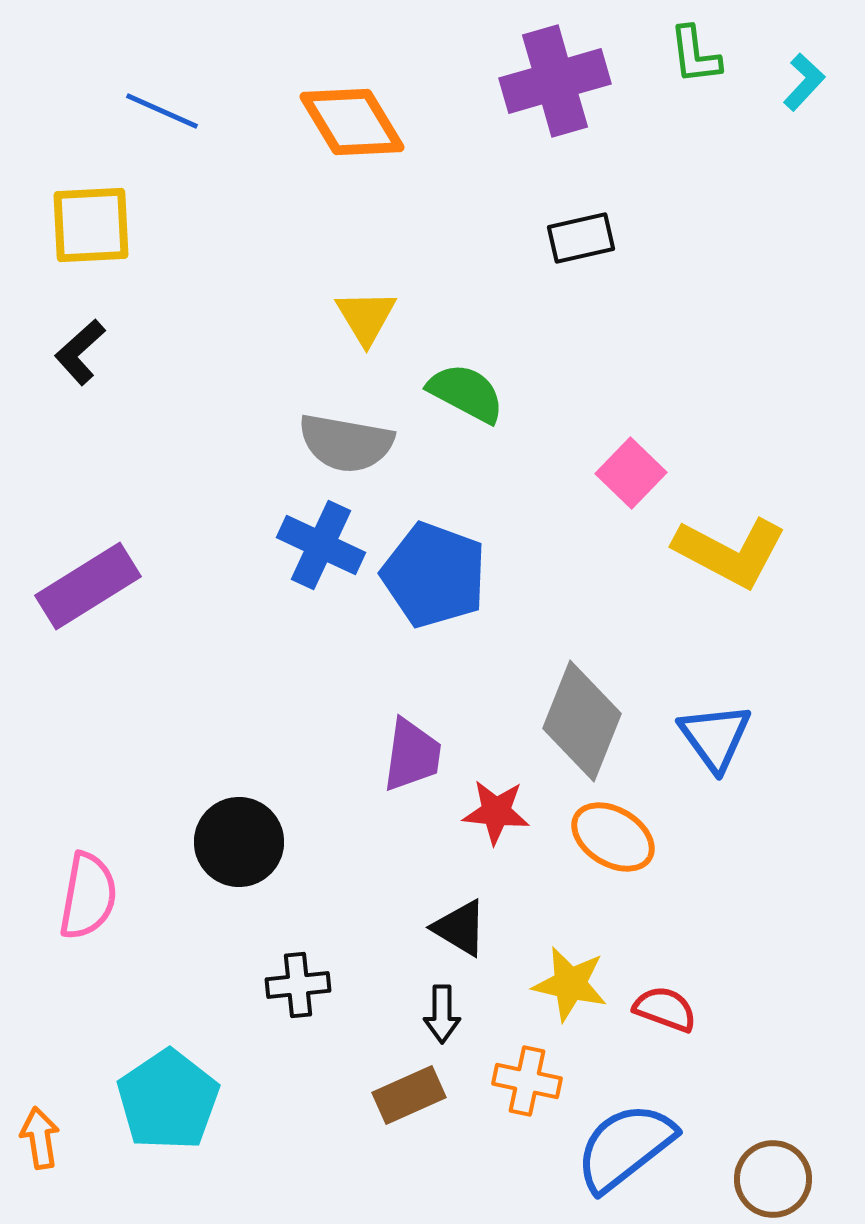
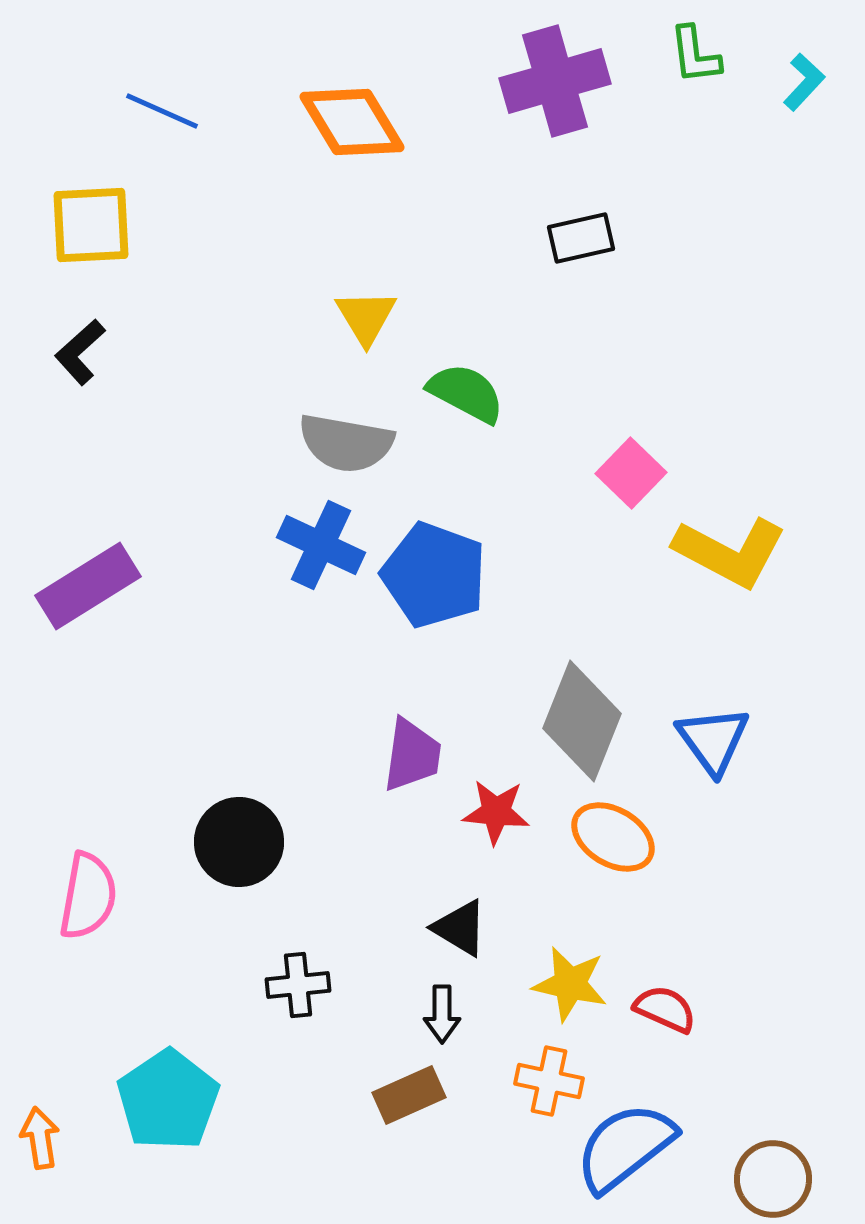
blue triangle: moved 2 px left, 3 px down
red semicircle: rotated 4 degrees clockwise
orange cross: moved 22 px right
